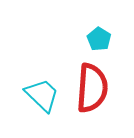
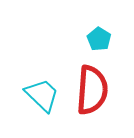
red semicircle: moved 2 px down
